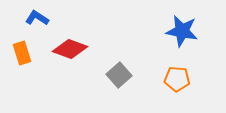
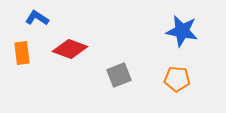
orange rectangle: rotated 10 degrees clockwise
gray square: rotated 20 degrees clockwise
